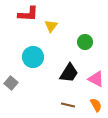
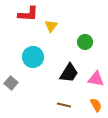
pink triangle: rotated 18 degrees counterclockwise
brown line: moved 4 px left
